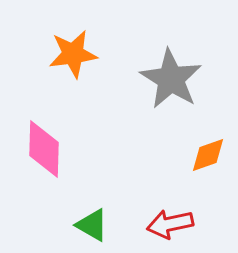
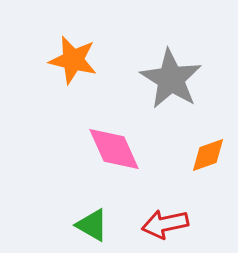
orange star: moved 6 px down; rotated 21 degrees clockwise
pink diamond: moved 70 px right; rotated 26 degrees counterclockwise
red arrow: moved 5 px left
